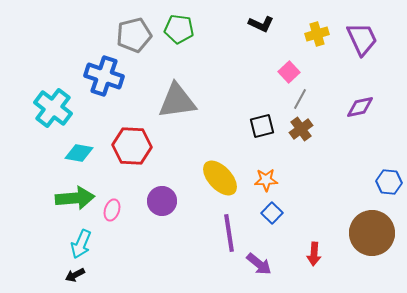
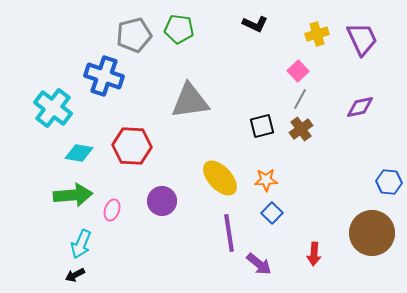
black L-shape: moved 6 px left
pink square: moved 9 px right, 1 px up
gray triangle: moved 13 px right
green arrow: moved 2 px left, 3 px up
